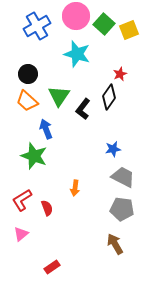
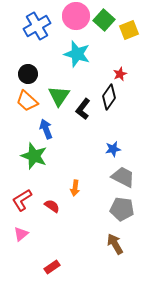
green square: moved 4 px up
red semicircle: moved 5 px right, 2 px up; rotated 35 degrees counterclockwise
